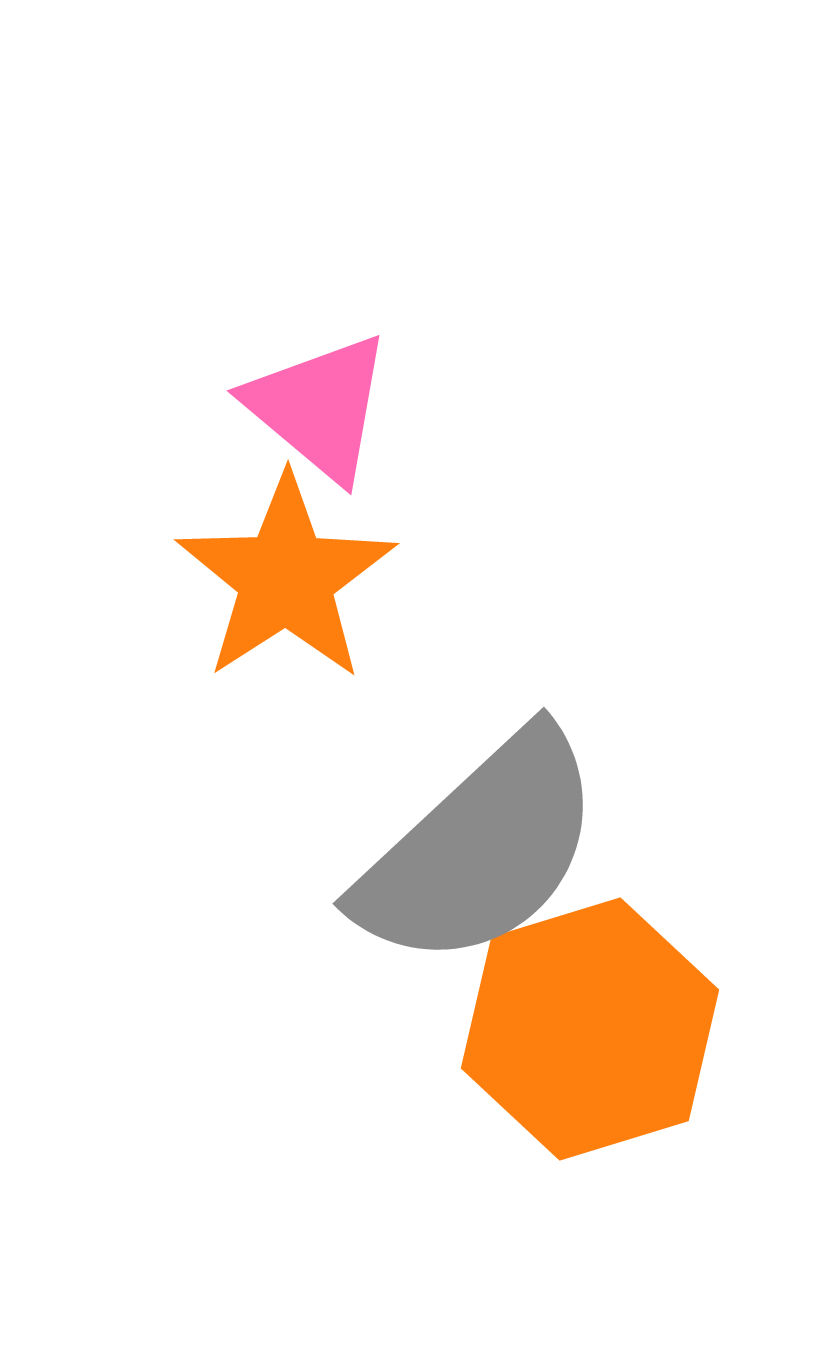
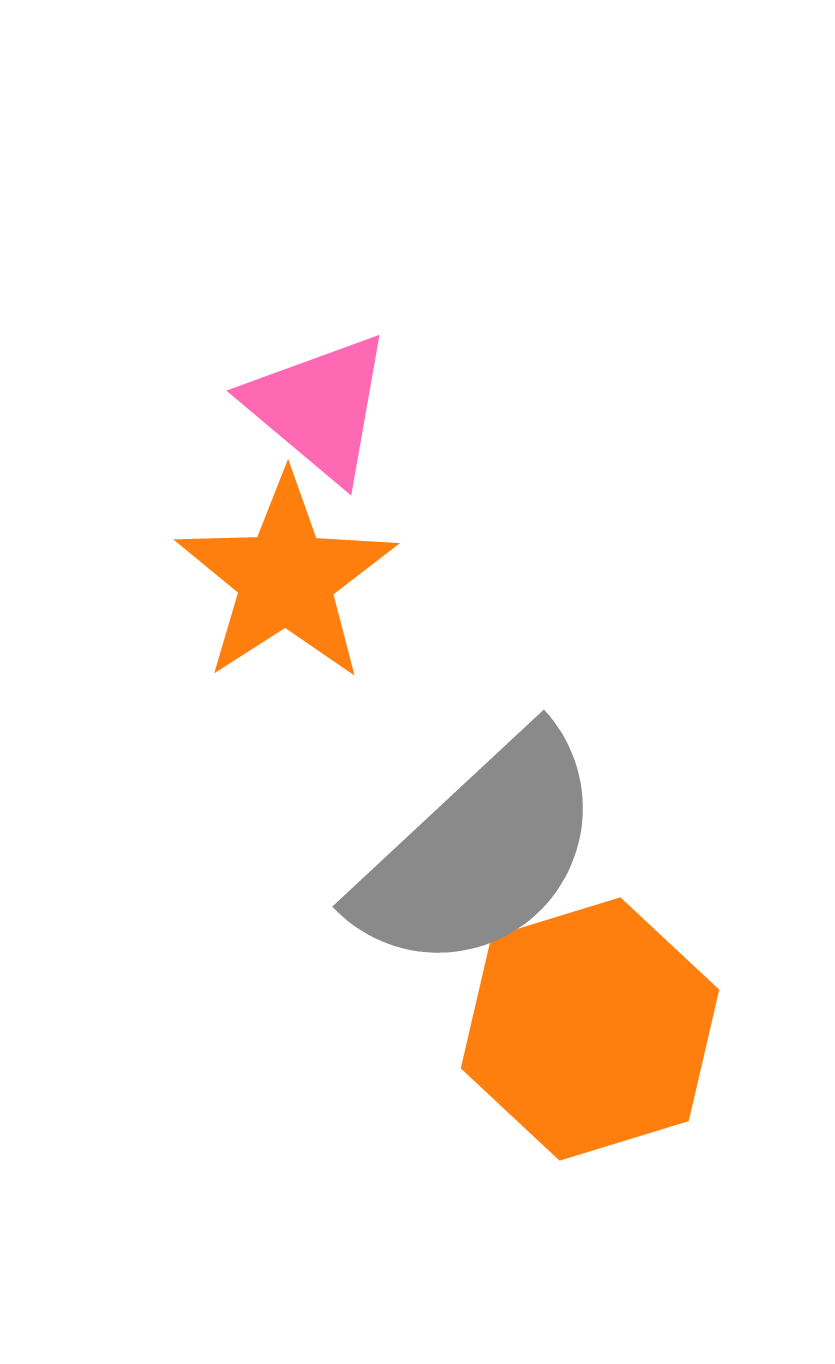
gray semicircle: moved 3 px down
